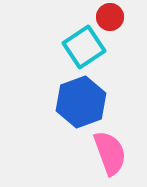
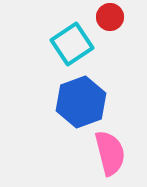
cyan square: moved 12 px left, 3 px up
pink semicircle: rotated 6 degrees clockwise
